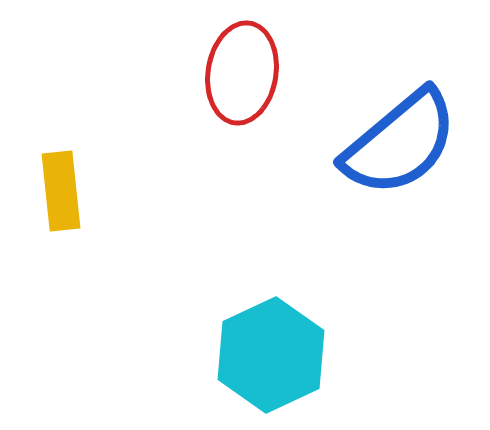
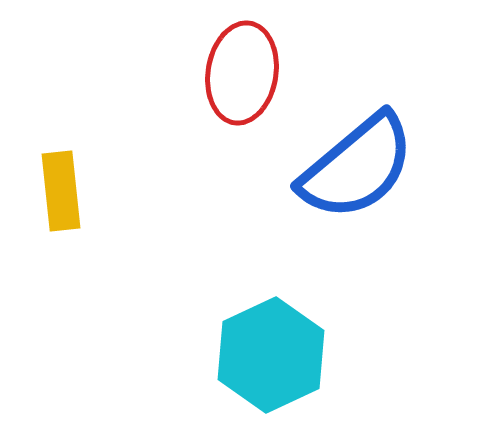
blue semicircle: moved 43 px left, 24 px down
